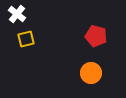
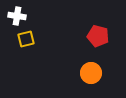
white cross: moved 2 px down; rotated 30 degrees counterclockwise
red pentagon: moved 2 px right
